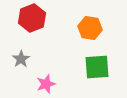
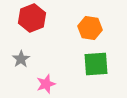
green square: moved 1 px left, 3 px up
